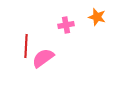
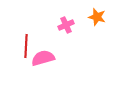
pink cross: rotated 14 degrees counterclockwise
pink semicircle: rotated 20 degrees clockwise
